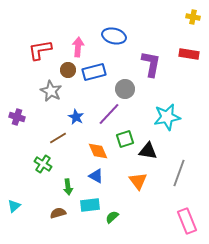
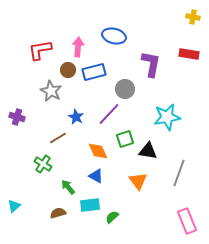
green arrow: rotated 147 degrees clockwise
